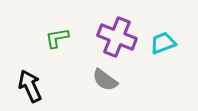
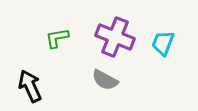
purple cross: moved 2 px left
cyan trapezoid: rotated 48 degrees counterclockwise
gray semicircle: rotated 8 degrees counterclockwise
